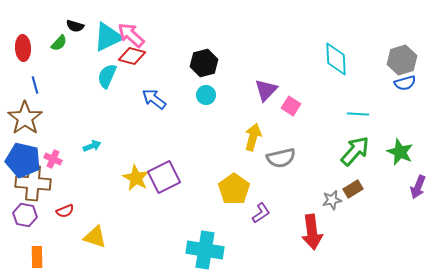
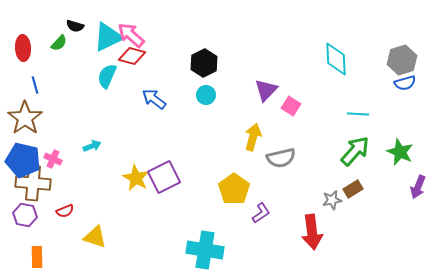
black hexagon: rotated 12 degrees counterclockwise
